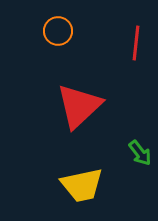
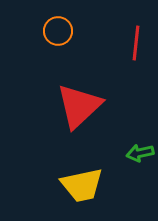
green arrow: rotated 116 degrees clockwise
